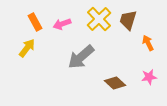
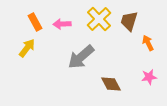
brown trapezoid: moved 1 px right, 1 px down
pink arrow: rotated 18 degrees clockwise
brown diamond: moved 4 px left, 1 px down; rotated 20 degrees clockwise
